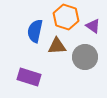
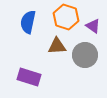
blue semicircle: moved 7 px left, 9 px up
gray circle: moved 2 px up
